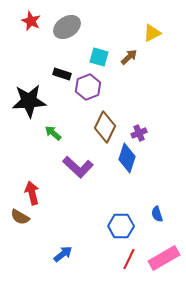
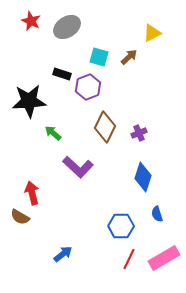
blue diamond: moved 16 px right, 19 px down
